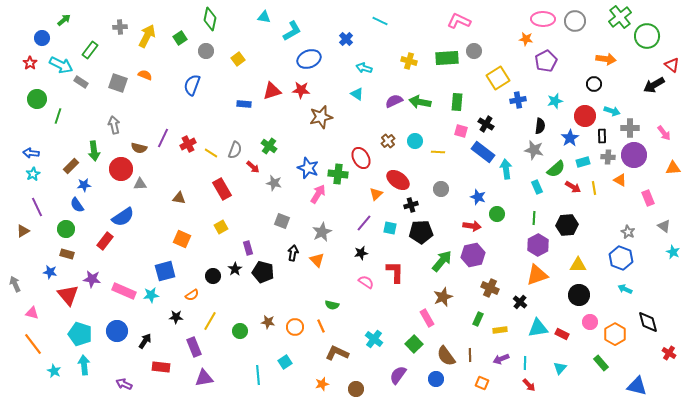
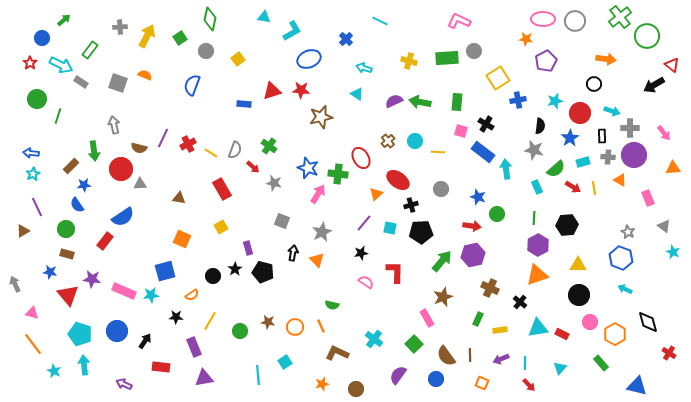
red circle at (585, 116): moved 5 px left, 3 px up
